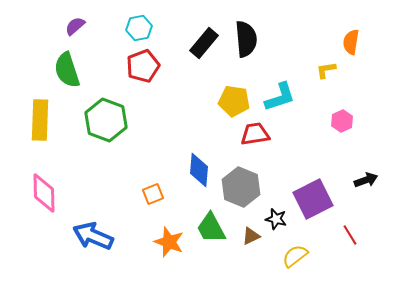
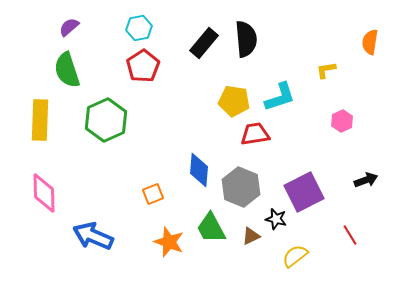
purple semicircle: moved 6 px left, 1 px down
orange semicircle: moved 19 px right
red pentagon: rotated 12 degrees counterclockwise
green hexagon: rotated 15 degrees clockwise
purple square: moved 9 px left, 7 px up
